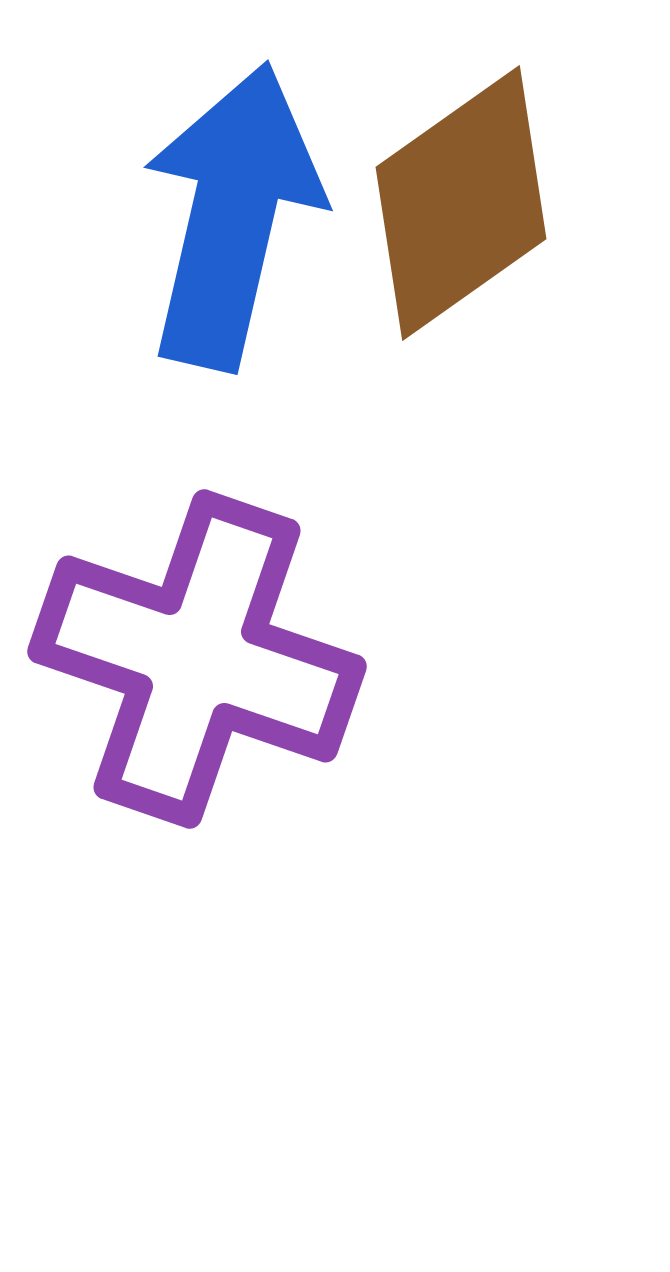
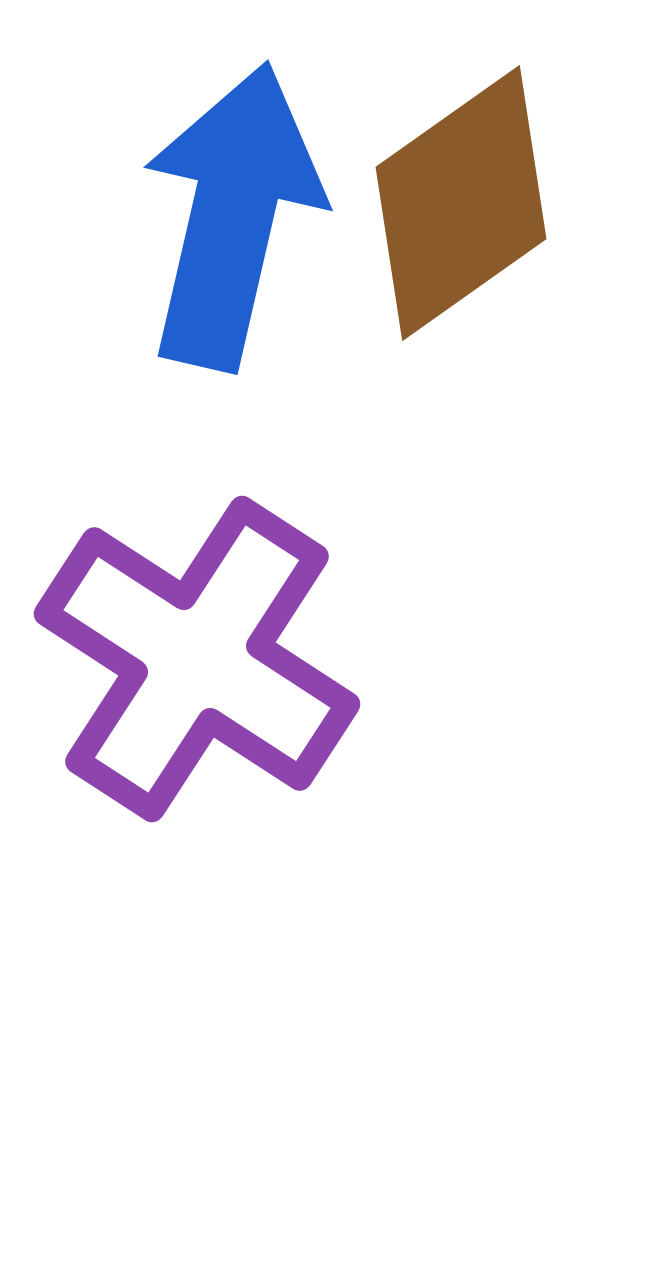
purple cross: rotated 14 degrees clockwise
